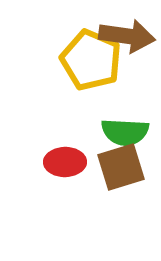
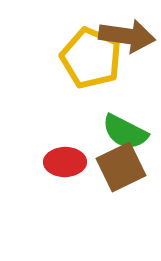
yellow pentagon: moved 2 px up
green semicircle: rotated 24 degrees clockwise
brown square: rotated 9 degrees counterclockwise
